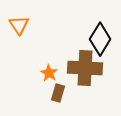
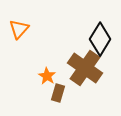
orange triangle: moved 4 px down; rotated 15 degrees clockwise
brown cross: rotated 32 degrees clockwise
orange star: moved 2 px left, 3 px down
